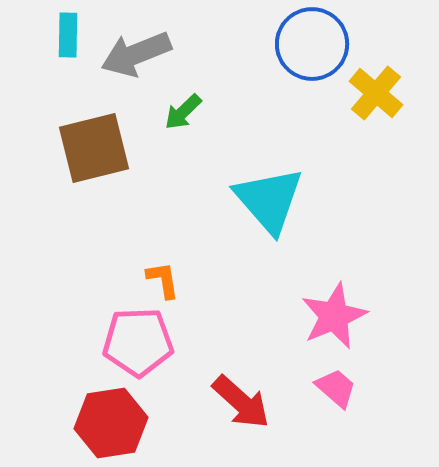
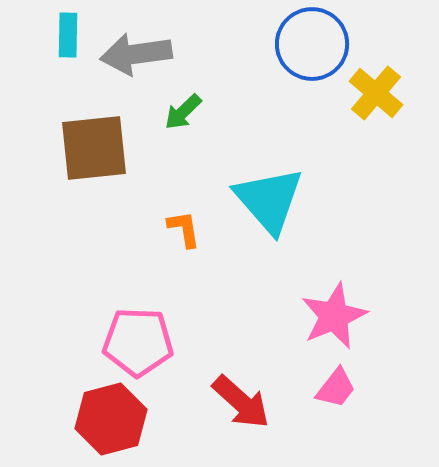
gray arrow: rotated 14 degrees clockwise
brown square: rotated 8 degrees clockwise
orange L-shape: moved 21 px right, 51 px up
pink pentagon: rotated 4 degrees clockwise
pink trapezoid: rotated 87 degrees clockwise
red hexagon: moved 4 px up; rotated 6 degrees counterclockwise
